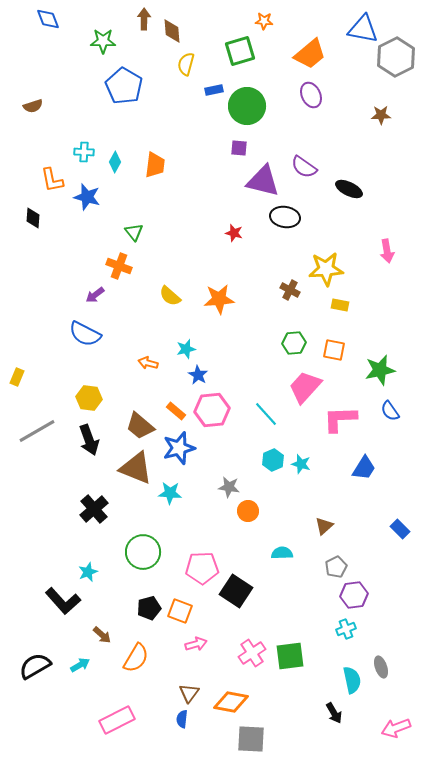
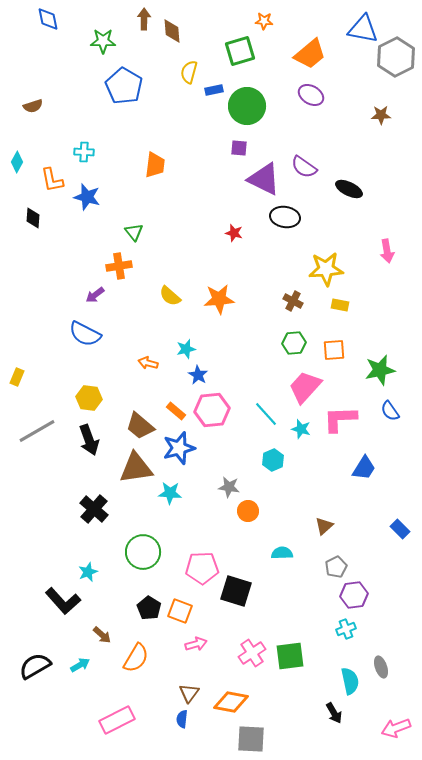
blue diamond at (48, 19): rotated 10 degrees clockwise
yellow semicircle at (186, 64): moved 3 px right, 8 px down
purple ellipse at (311, 95): rotated 35 degrees counterclockwise
cyan diamond at (115, 162): moved 98 px left
purple triangle at (263, 181): moved 1 px right, 2 px up; rotated 12 degrees clockwise
orange cross at (119, 266): rotated 30 degrees counterclockwise
brown cross at (290, 290): moved 3 px right, 11 px down
orange square at (334, 350): rotated 15 degrees counterclockwise
cyan star at (301, 464): moved 35 px up
brown triangle at (136, 468): rotated 30 degrees counterclockwise
black cross at (94, 509): rotated 8 degrees counterclockwise
black square at (236, 591): rotated 16 degrees counterclockwise
black pentagon at (149, 608): rotated 25 degrees counterclockwise
cyan semicircle at (352, 680): moved 2 px left, 1 px down
